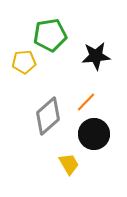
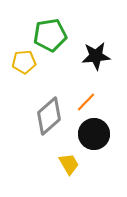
gray diamond: moved 1 px right
